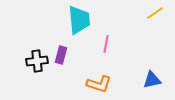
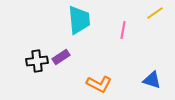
pink line: moved 17 px right, 14 px up
purple rectangle: moved 2 px down; rotated 42 degrees clockwise
blue triangle: rotated 30 degrees clockwise
orange L-shape: rotated 10 degrees clockwise
